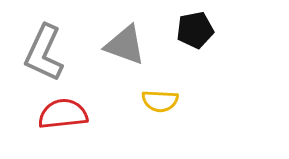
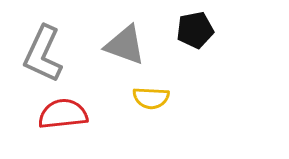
gray L-shape: moved 1 px left, 1 px down
yellow semicircle: moved 9 px left, 3 px up
